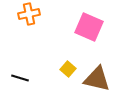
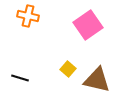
orange cross: moved 1 px left, 2 px down; rotated 25 degrees clockwise
pink square: moved 1 px left, 2 px up; rotated 32 degrees clockwise
brown triangle: moved 1 px down
